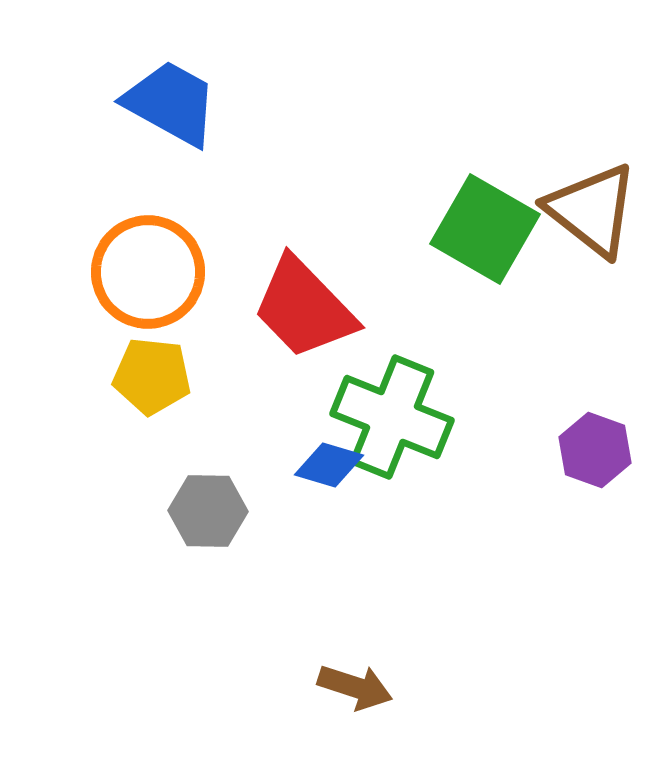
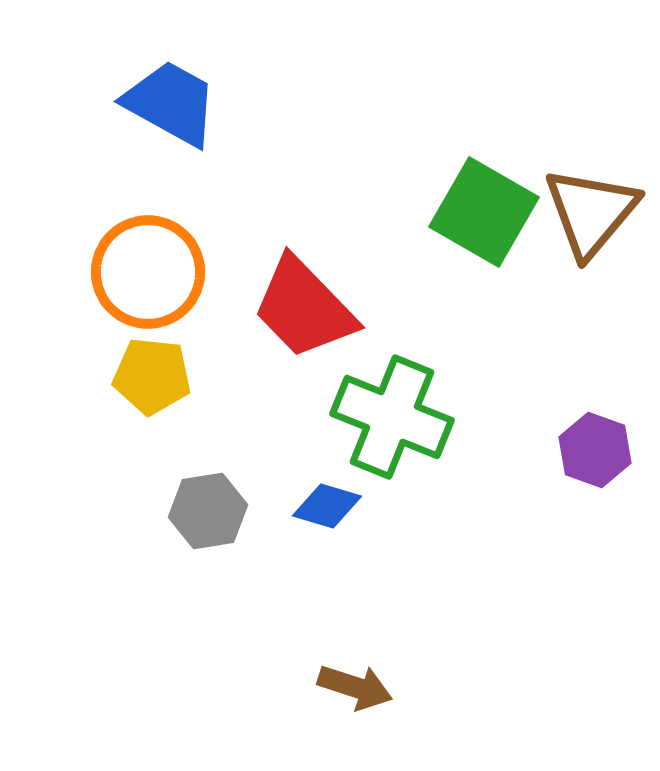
brown triangle: moved 1 px left, 2 px down; rotated 32 degrees clockwise
green square: moved 1 px left, 17 px up
blue diamond: moved 2 px left, 41 px down
gray hexagon: rotated 10 degrees counterclockwise
